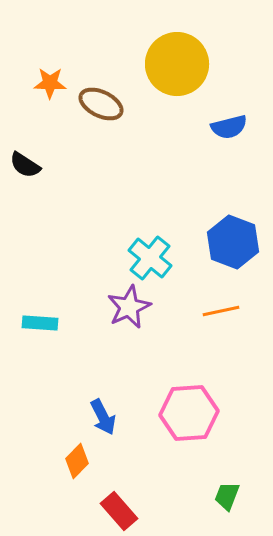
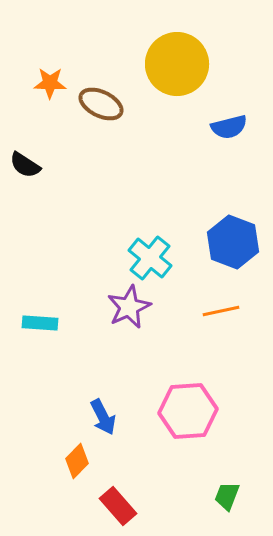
pink hexagon: moved 1 px left, 2 px up
red rectangle: moved 1 px left, 5 px up
